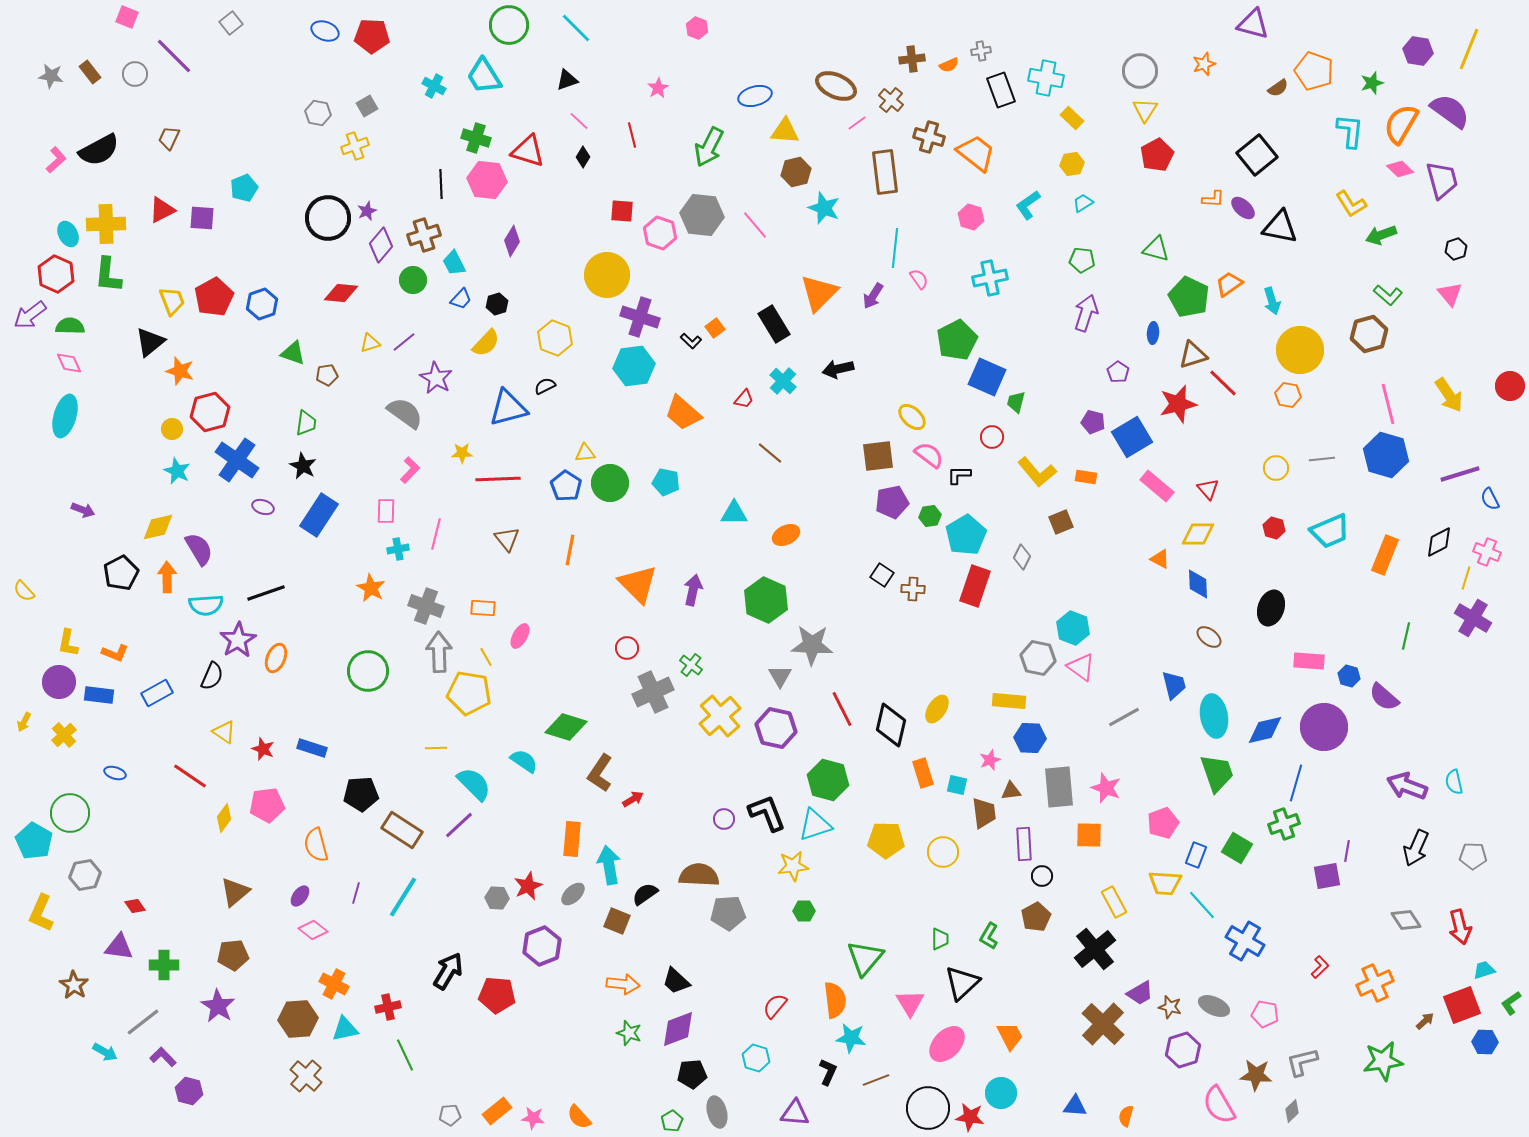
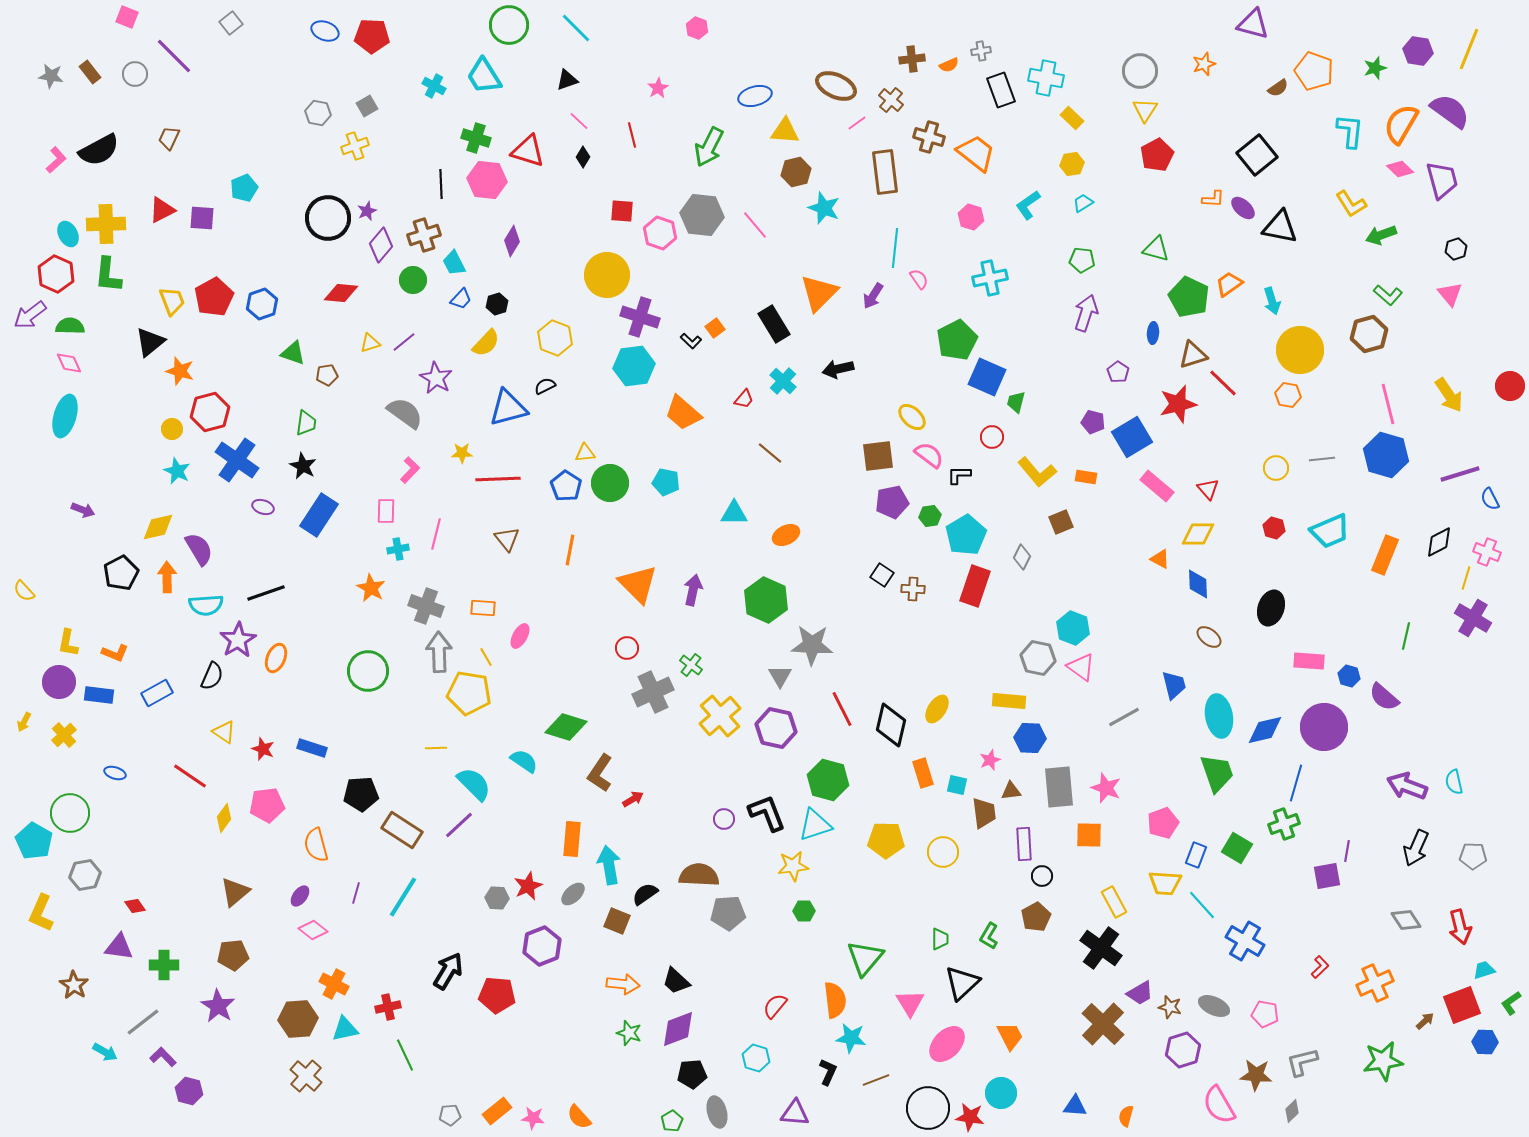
green star at (1372, 83): moved 3 px right, 15 px up
cyan ellipse at (1214, 716): moved 5 px right
black cross at (1095, 949): moved 6 px right, 1 px up; rotated 15 degrees counterclockwise
